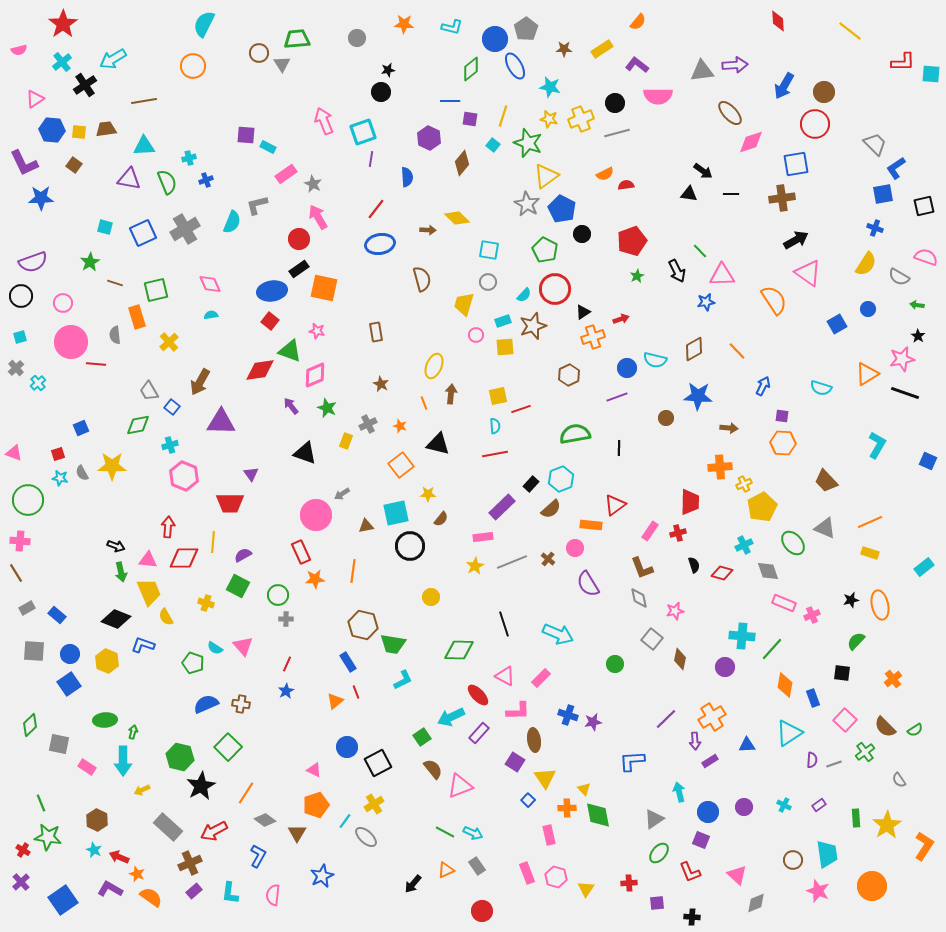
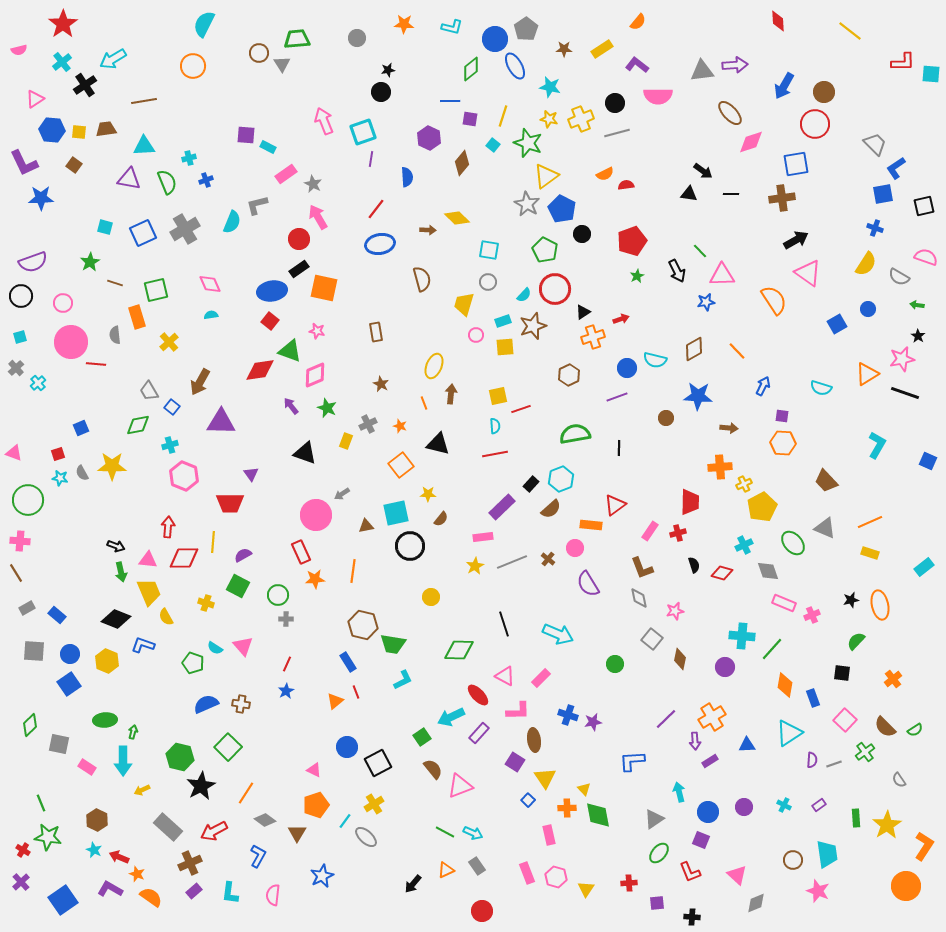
orange circle at (872, 886): moved 34 px right
